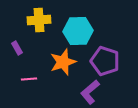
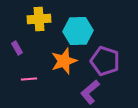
yellow cross: moved 1 px up
orange star: moved 1 px right, 1 px up
